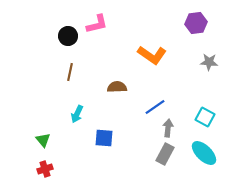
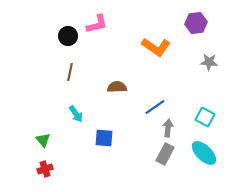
orange L-shape: moved 4 px right, 8 px up
cyan arrow: moved 1 px left; rotated 60 degrees counterclockwise
